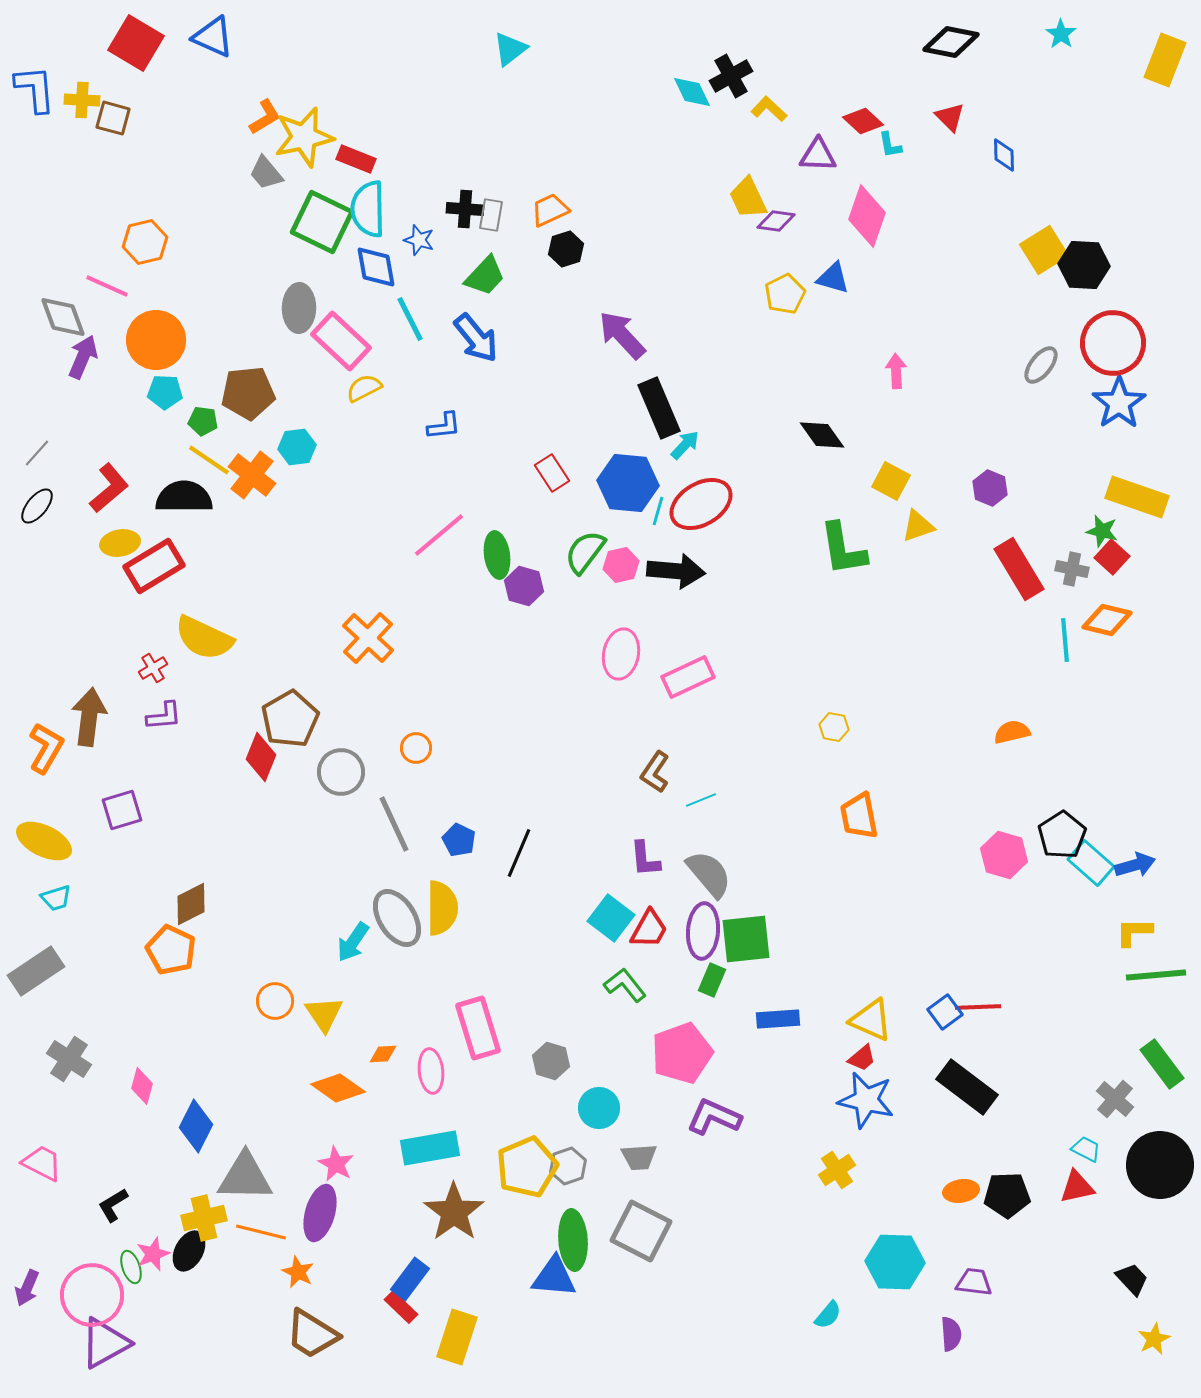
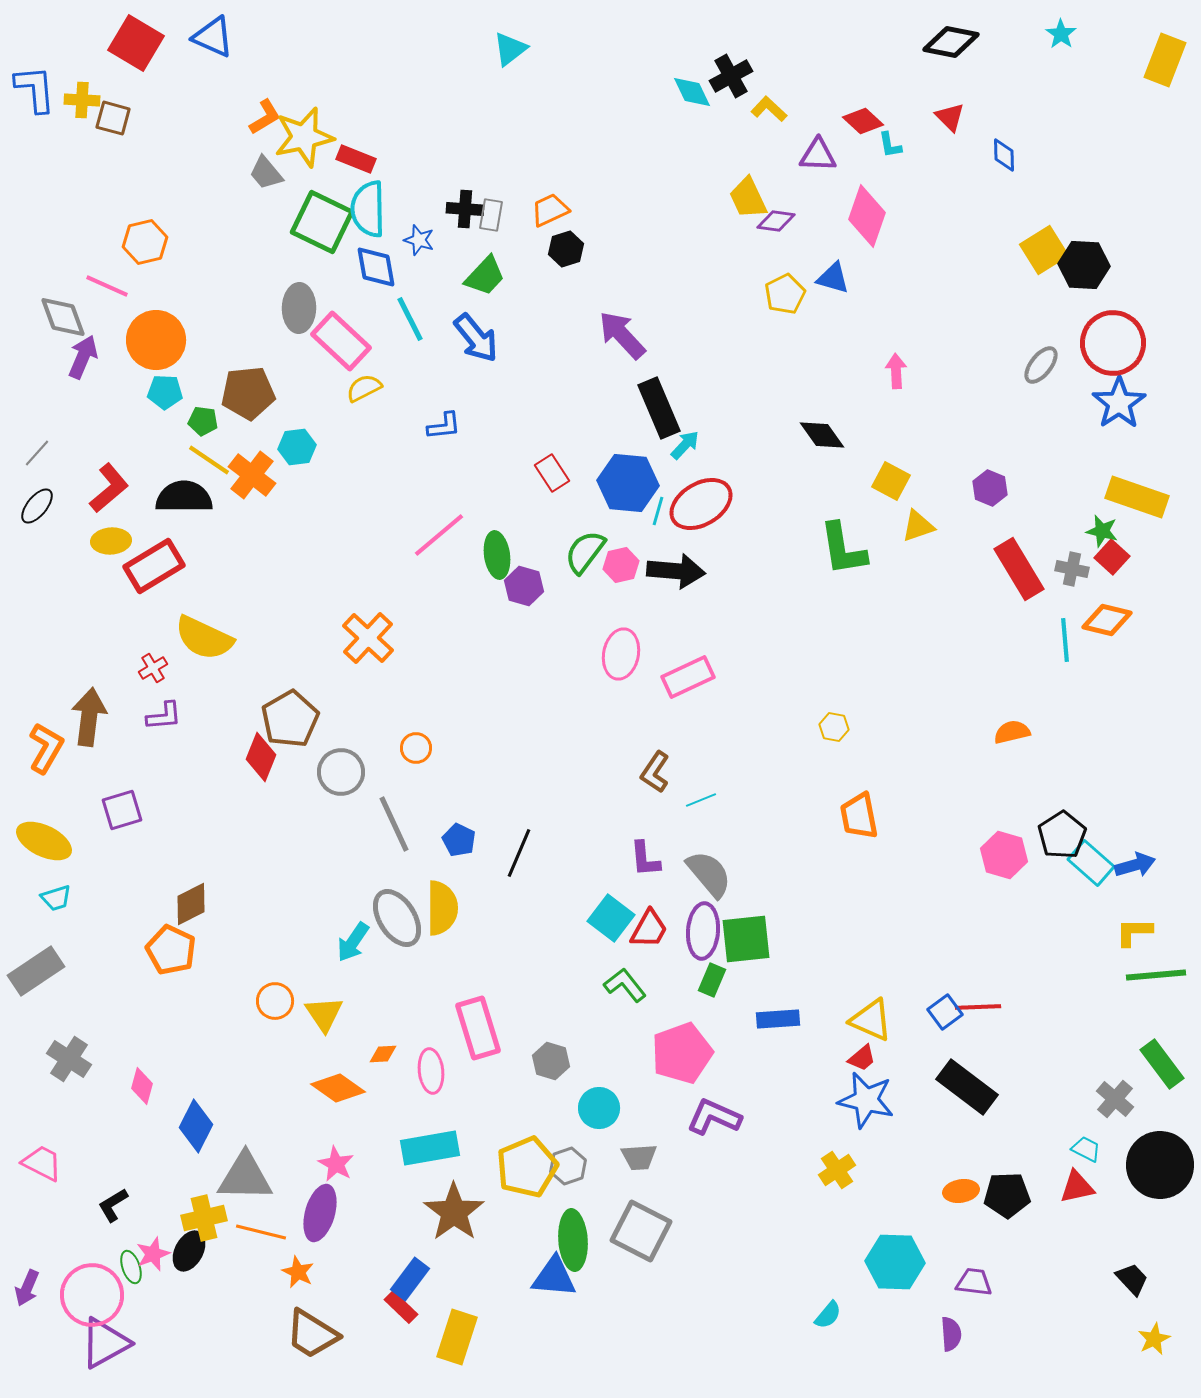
yellow ellipse at (120, 543): moved 9 px left, 2 px up; rotated 6 degrees clockwise
